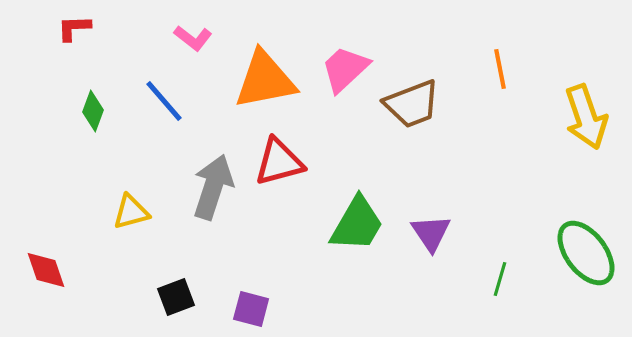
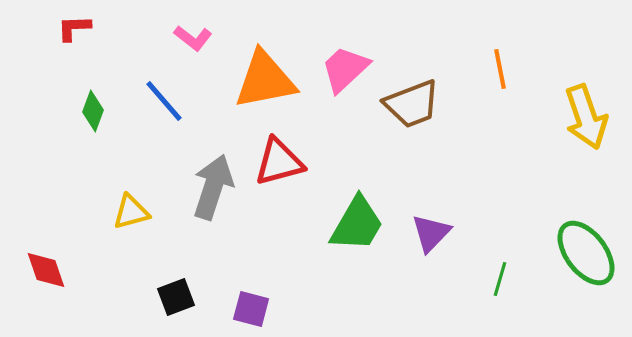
purple triangle: rotated 18 degrees clockwise
